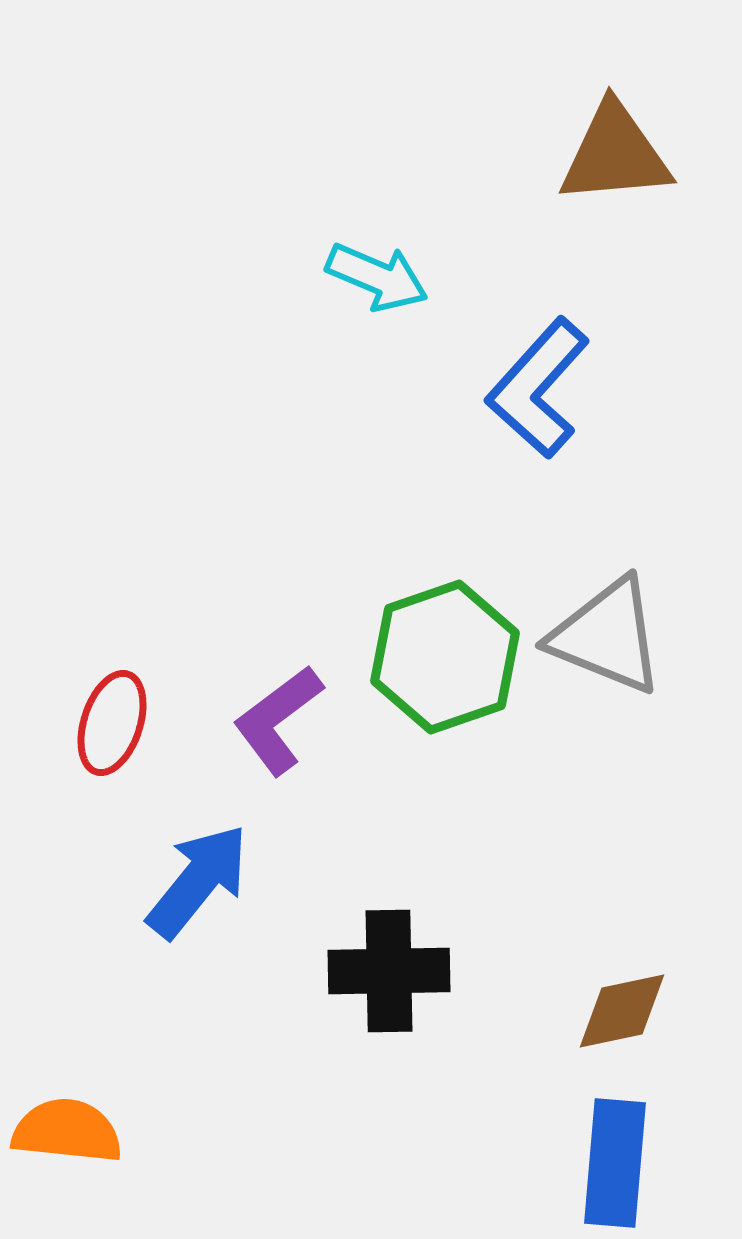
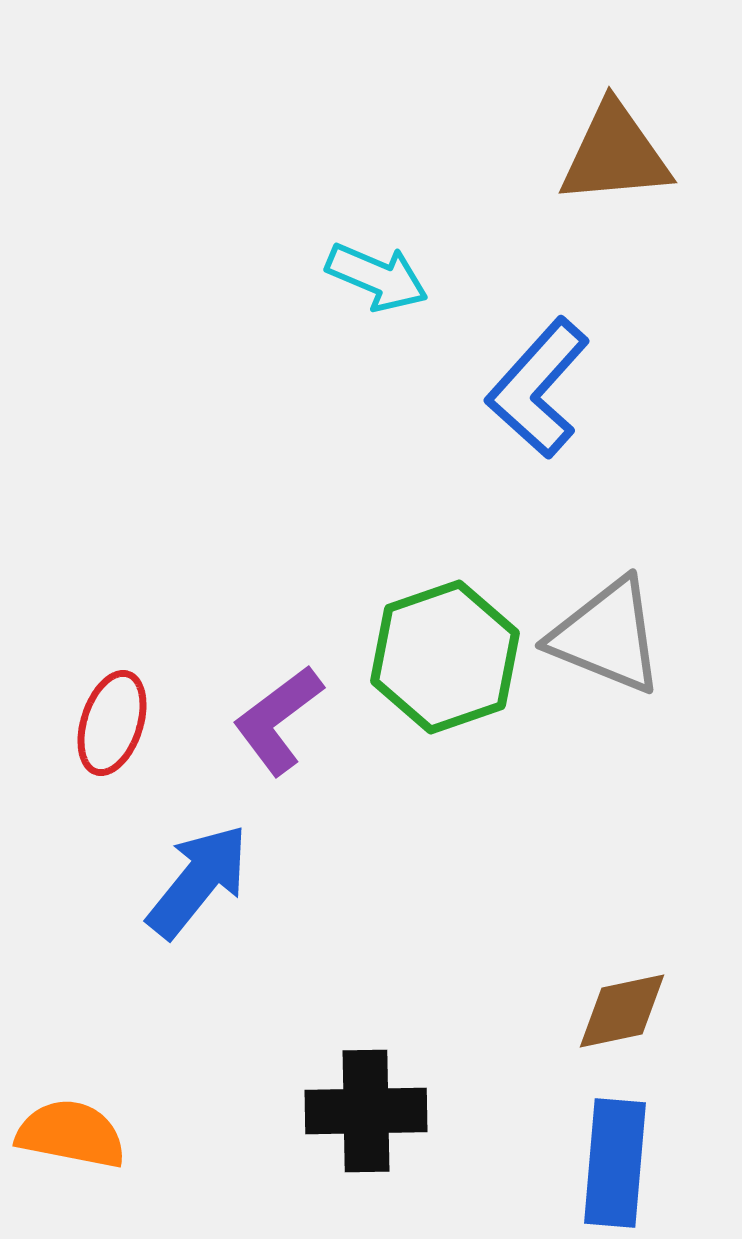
black cross: moved 23 px left, 140 px down
orange semicircle: moved 4 px right, 3 px down; rotated 5 degrees clockwise
